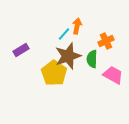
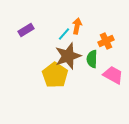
purple rectangle: moved 5 px right, 20 px up
yellow pentagon: moved 1 px right, 2 px down
